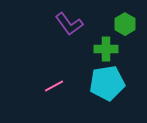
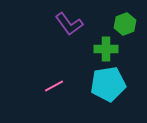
green hexagon: rotated 10 degrees clockwise
cyan pentagon: moved 1 px right, 1 px down
